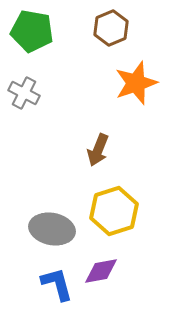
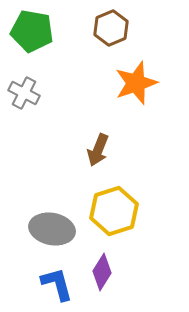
purple diamond: moved 1 px right, 1 px down; rotated 48 degrees counterclockwise
